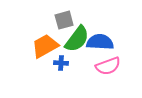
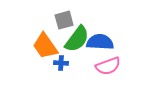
orange trapezoid: rotated 96 degrees counterclockwise
